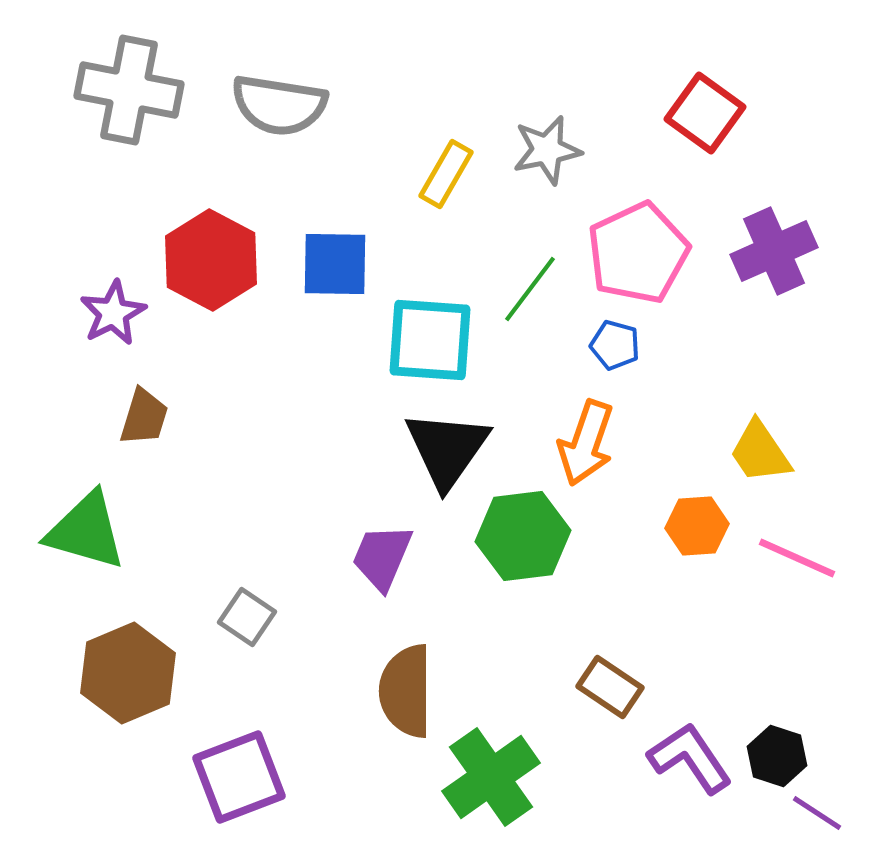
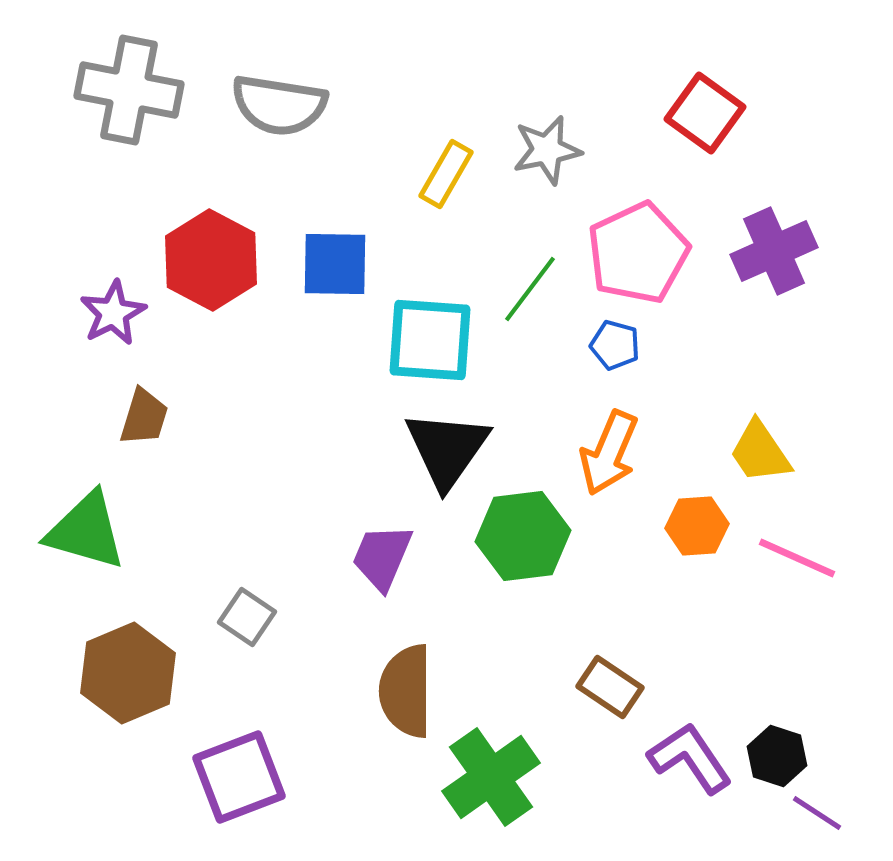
orange arrow: moved 23 px right, 10 px down; rotated 4 degrees clockwise
